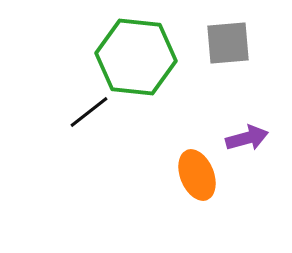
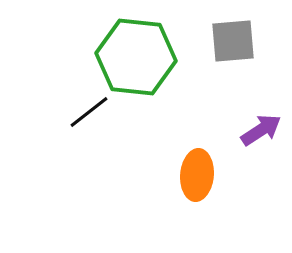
gray square: moved 5 px right, 2 px up
purple arrow: moved 14 px right, 8 px up; rotated 18 degrees counterclockwise
orange ellipse: rotated 27 degrees clockwise
